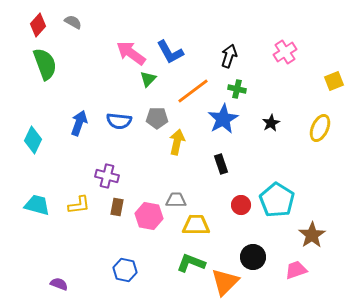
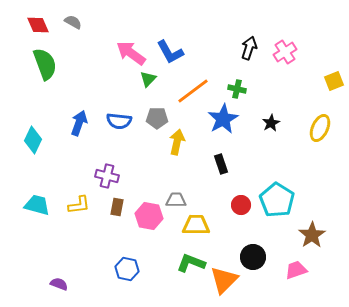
red diamond: rotated 65 degrees counterclockwise
black arrow: moved 20 px right, 8 px up
blue hexagon: moved 2 px right, 1 px up
orange triangle: moved 1 px left, 2 px up
